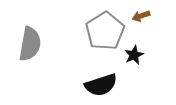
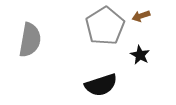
gray pentagon: moved 5 px up
gray semicircle: moved 4 px up
black star: moved 6 px right; rotated 18 degrees counterclockwise
